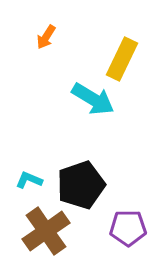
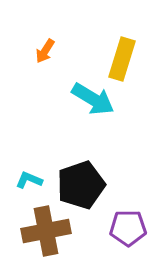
orange arrow: moved 1 px left, 14 px down
yellow rectangle: rotated 9 degrees counterclockwise
brown cross: rotated 24 degrees clockwise
